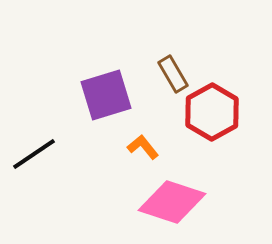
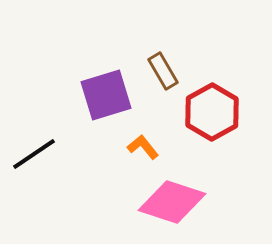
brown rectangle: moved 10 px left, 3 px up
